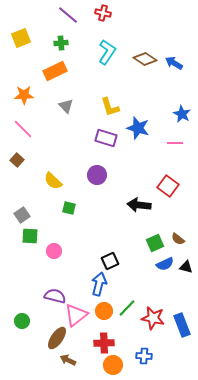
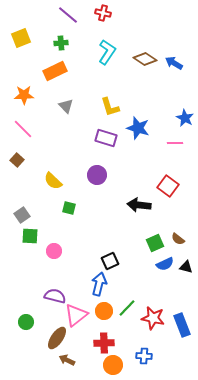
blue star at (182, 114): moved 3 px right, 4 px down
green circle at (22, 321): moved 4 px right, 1 px down
brown arrow at (68, 360): moved 1 px left
